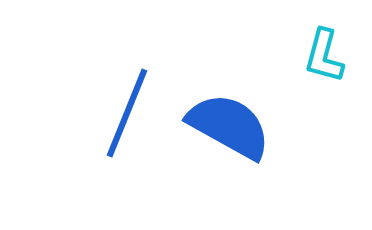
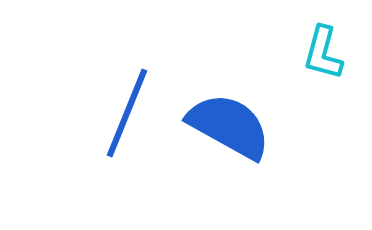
cyan L-shape: moved 1 px left, 3 px up
